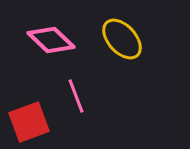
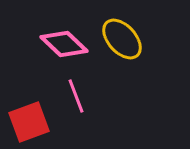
pink diamond: moved 13 px right, 4 px down
